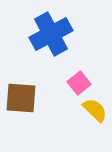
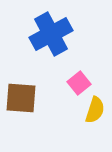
yellow semicircle: rotated 64 degrees clockwise
